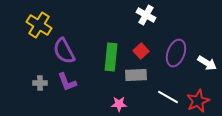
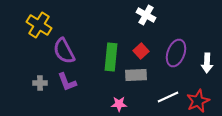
white arrow: rotated 60 degrees clockwise
white line: rotated 55 degrees counterclockwise
